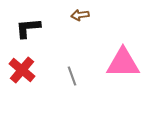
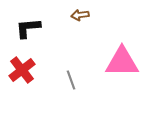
pink triangle: moved 1 px left, 1 px up
red cross: rotated 12 degrees clockwise
gray line: moved 1 px left, 4 px down
